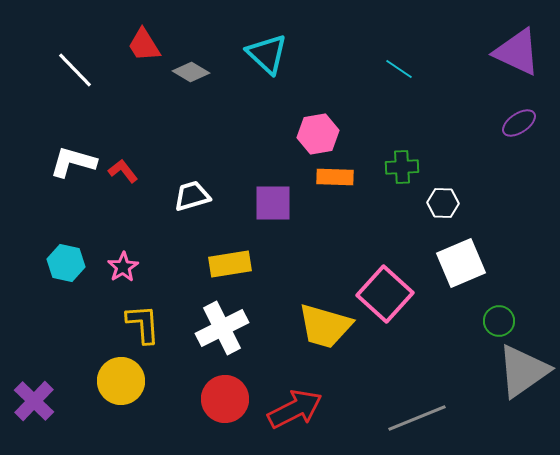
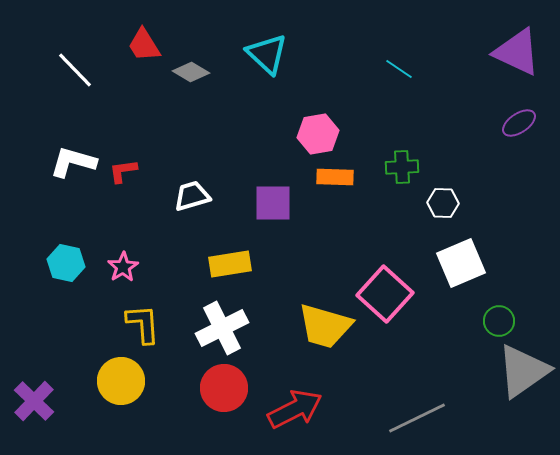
red L-shape: rotated 60 degrees counterclockwise
red circle: moved 1 px left, 11 px up
gray line: rotated 4 degrees counterclockwise
